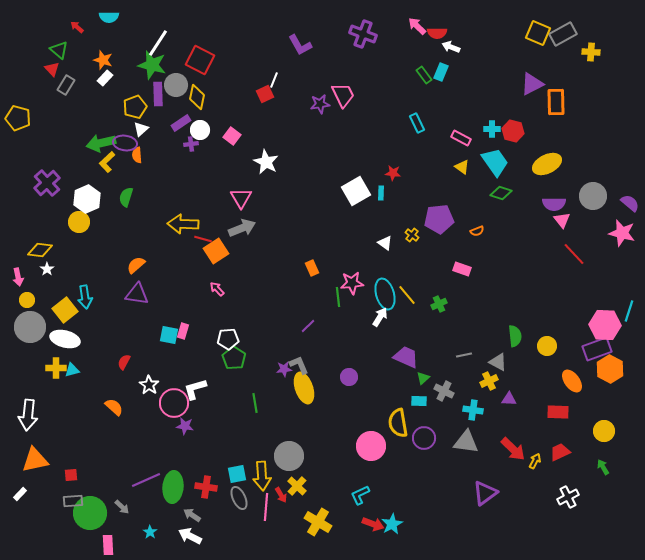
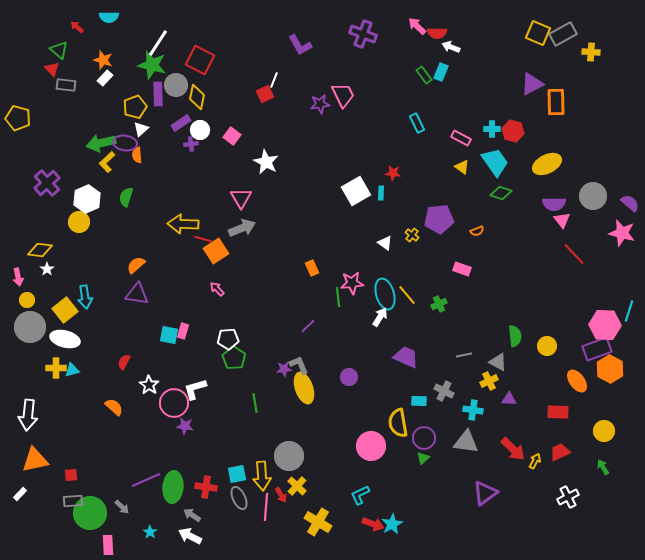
gray rectangle at (66, 85): rotated 66 degrees clockwise
green triangle at (423, 378): moved 80 px down
orange ellipse at (572, 381): moved 5 px right
